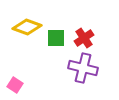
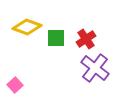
red cross: moved 2 px right, 1 px down
purple cross: moved 12 px right; rotated 24 degrees clockwise
pink square: rotated 14 degrees clockwise
